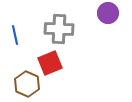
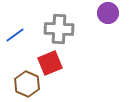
blue line: rotated 66 degrees clockwise
